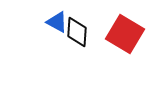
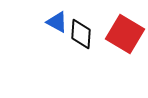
black diamond: moved 4 px right, 2 px down
